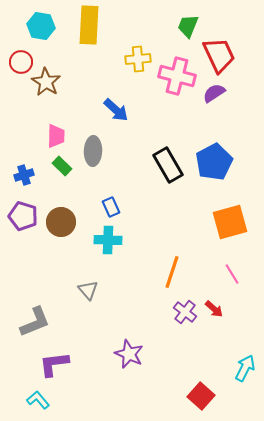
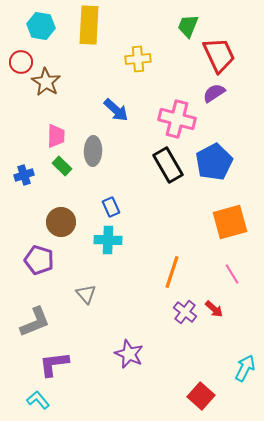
pink cross: moved 43 px down
purple pentagon: moved 16 px right, 44 px down
gray triangle: moved 2 px left, 4 px down
